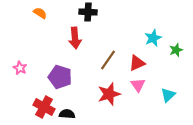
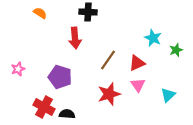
cyan star: rotated 24 degrees counterclockwise
pink star: moved 2 px left, 1 px down; rotated 24 degrees clockwise
